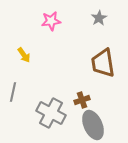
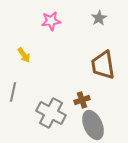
brown trapezoid: moved 2 px down
